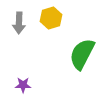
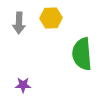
yellow hexagon: rotated 15 degrees clockwise
green semicircle: rotated 32 degrees counterclockwise
